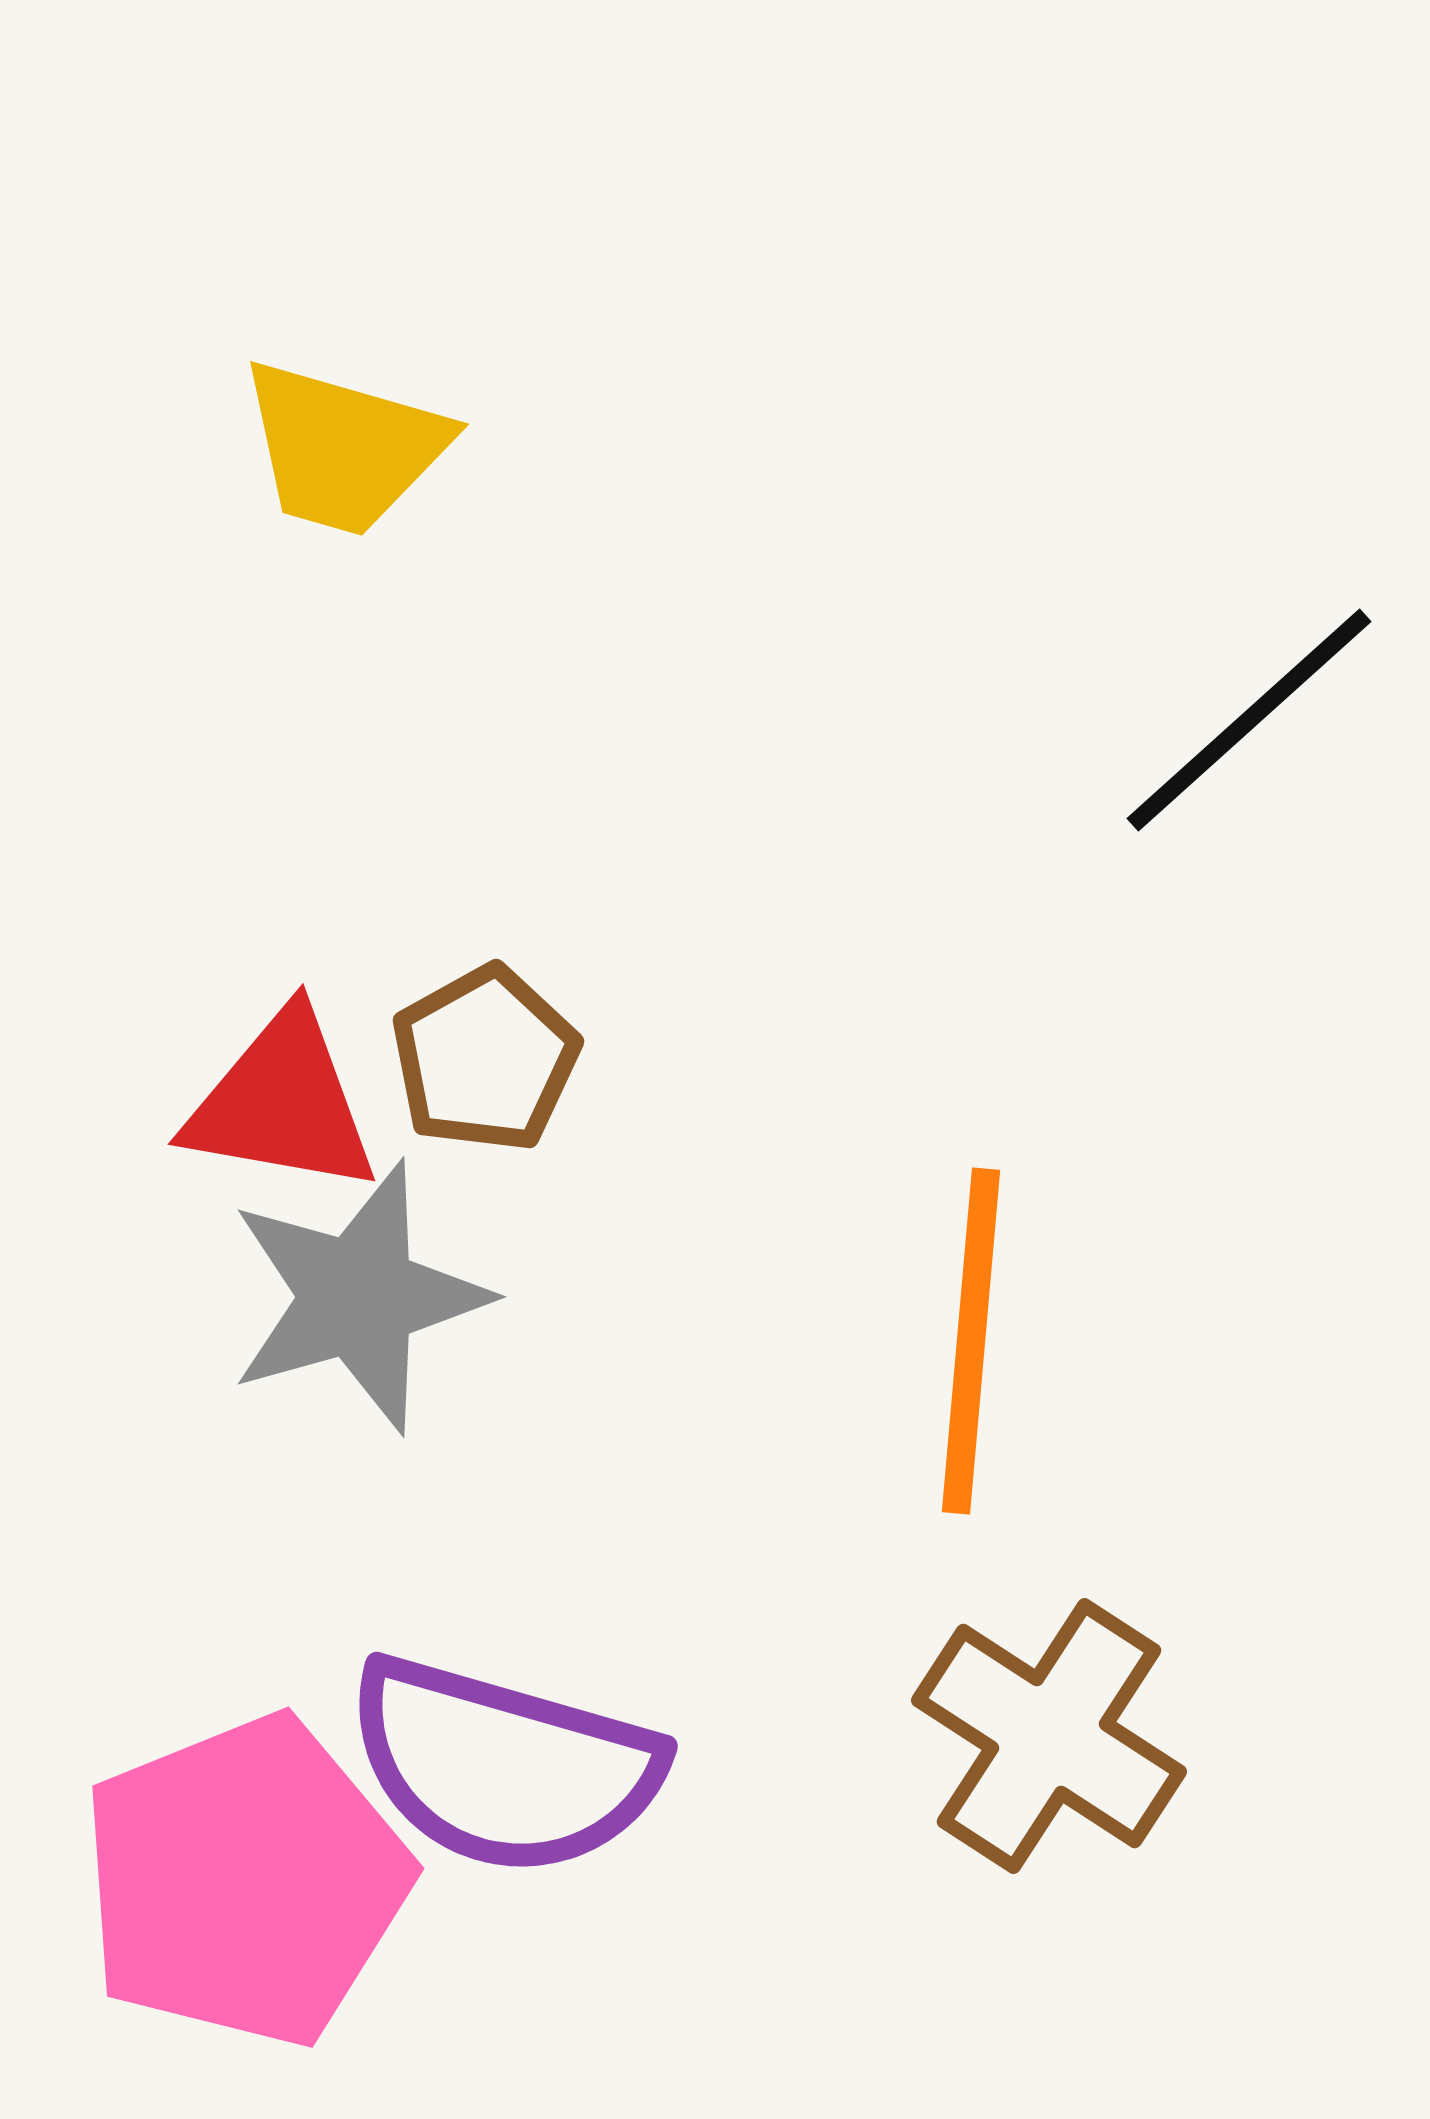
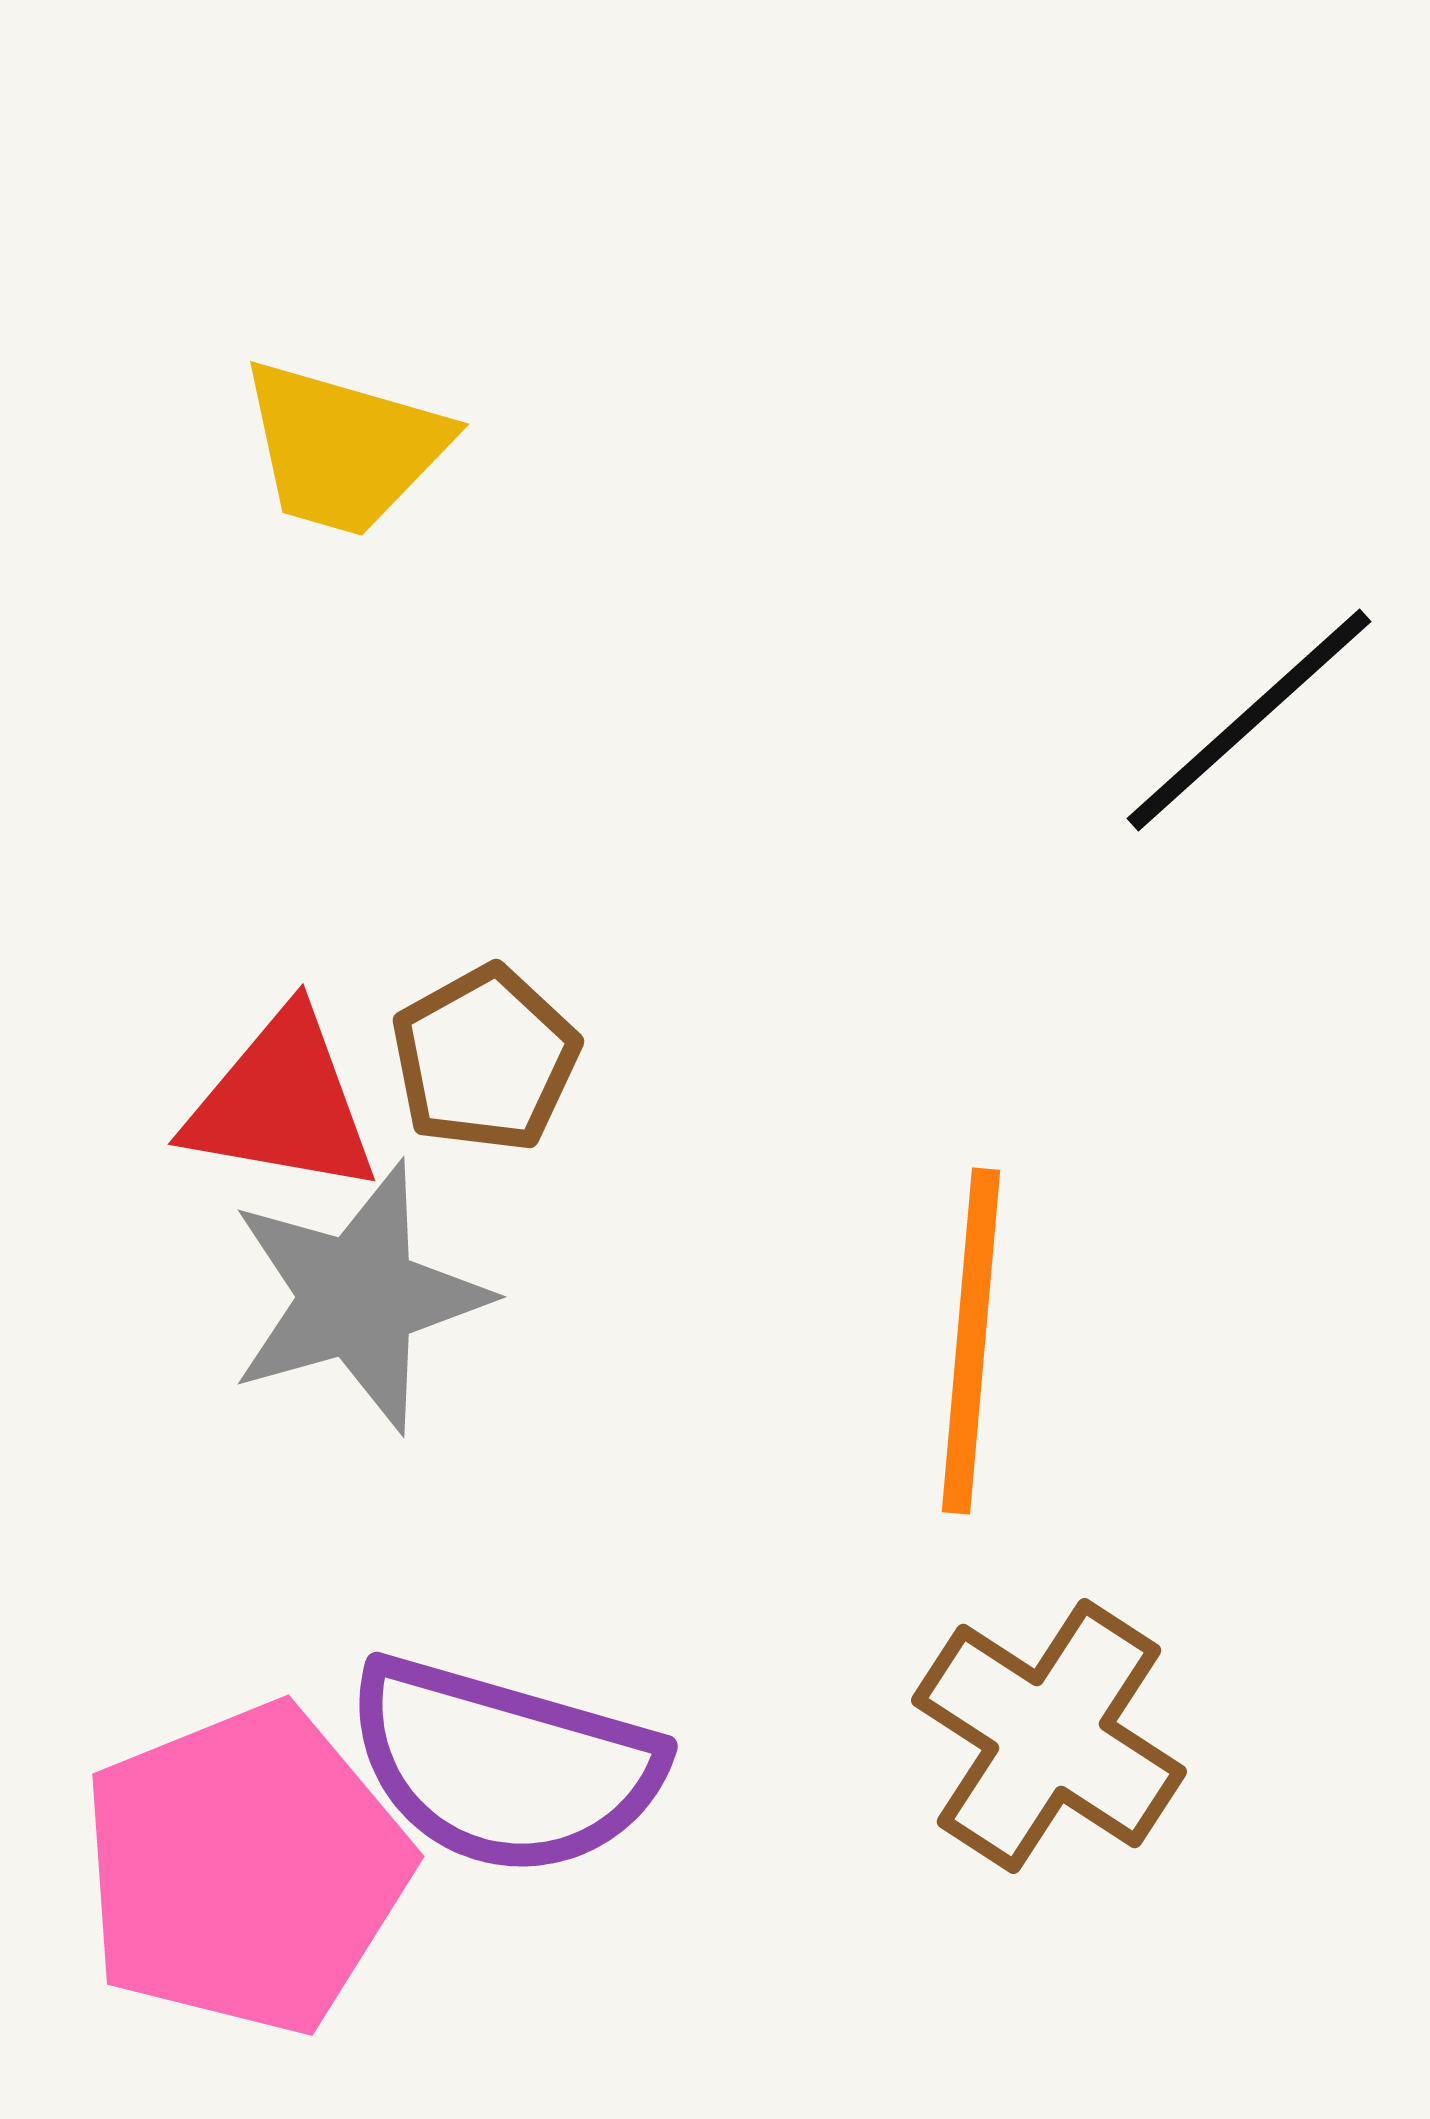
pink pentagon: moved 12 px up
